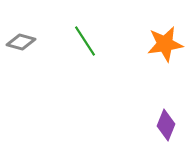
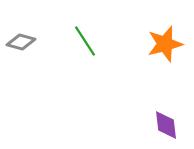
orange star: rotated 6 degrees counterclockwise
purple diamond: rotated 28 degrees counterclockwise
